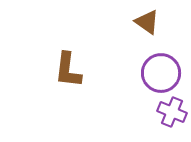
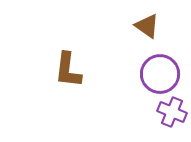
brown triangle: moved 4 px down
purple circle: moved 1 px left, 1 px down
